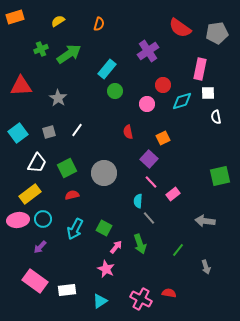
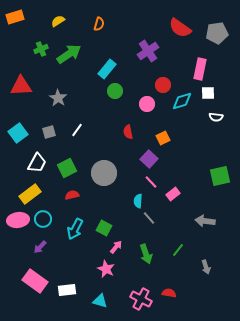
white semicircle at (216, 117): rotated 72 degrees counterclockwise
green arrow at (140, 244): moved 6 px right, 10 px down
cyan triangle at (100, 301): rotated 49 degrees clockwise
